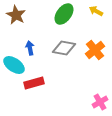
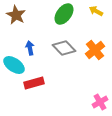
gray diamond: rotated 35 degrees clockwise
